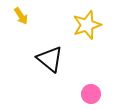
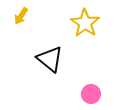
yellow arrow: rotated 66 degrees clockwise
yellow star: moved 2 px left, 2 px up; rotated 20 degrees counterclockwise
